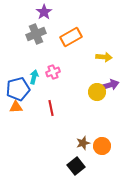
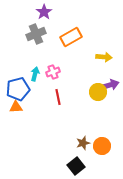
cyan arrow: moved 1 px right, 3 px up
yellow circle: moved 1 px right
red line: moved 7 px right, 11 px up
